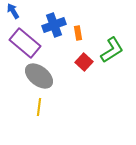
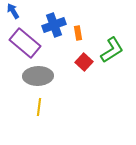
gray ellipse: moved 1 px left; rotated 40 degrees counterclockwise
